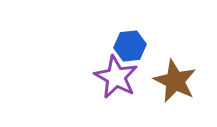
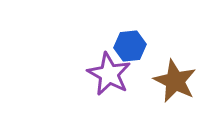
purple star: moved 7 px left, 3 px up
